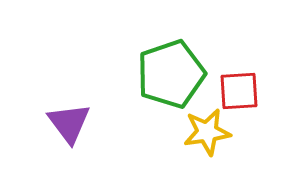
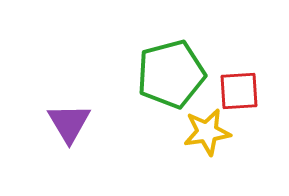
green pentagon: rotated 4 degrees clockwise
purple triangle: rotated 6 degrees clockwise
